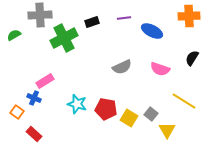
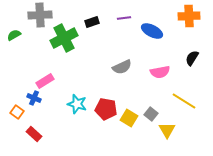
pink semicircle: moved 3 px down; rotated 30 degrees counterclockwise
